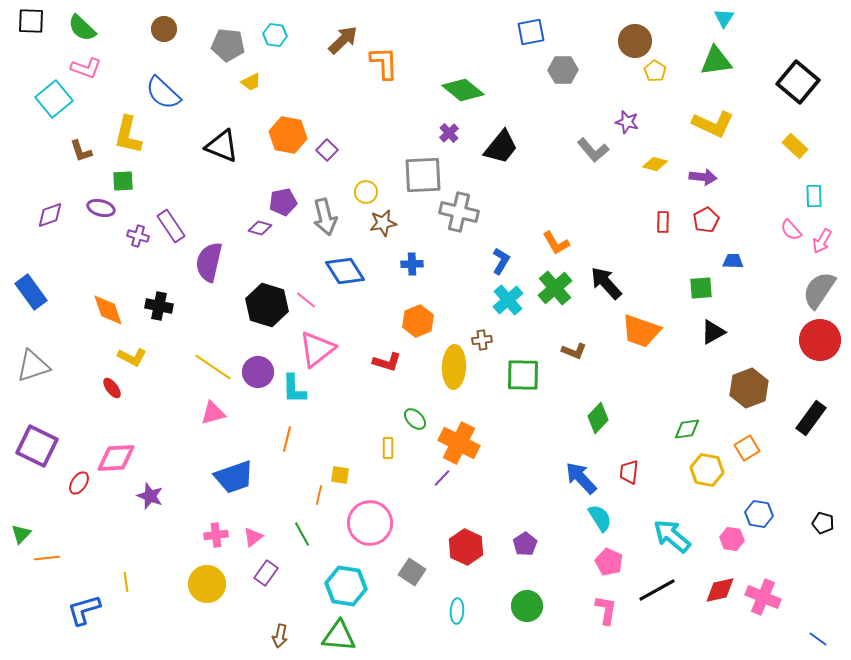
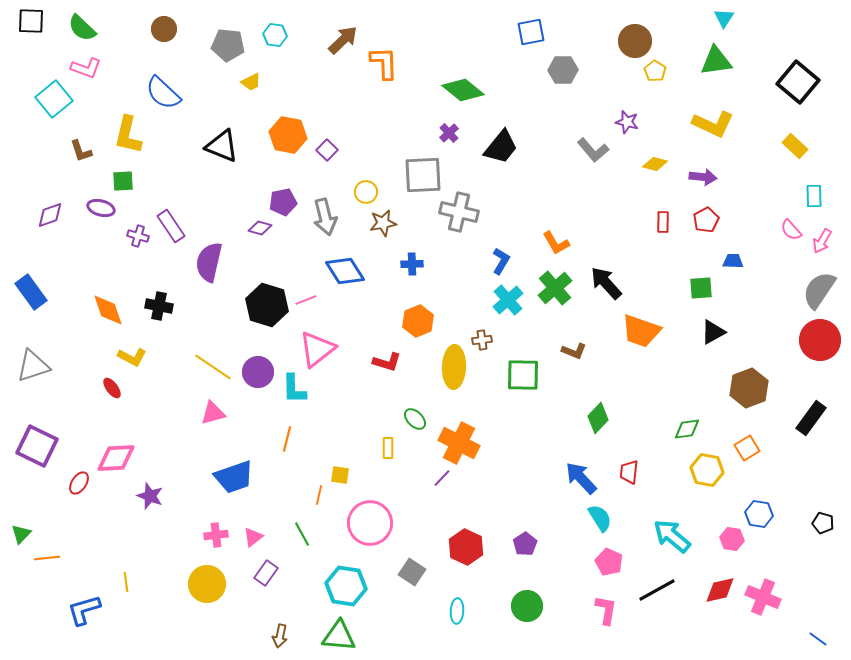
pink line at (306, 300): rotated 60 degrees counterclockwise
